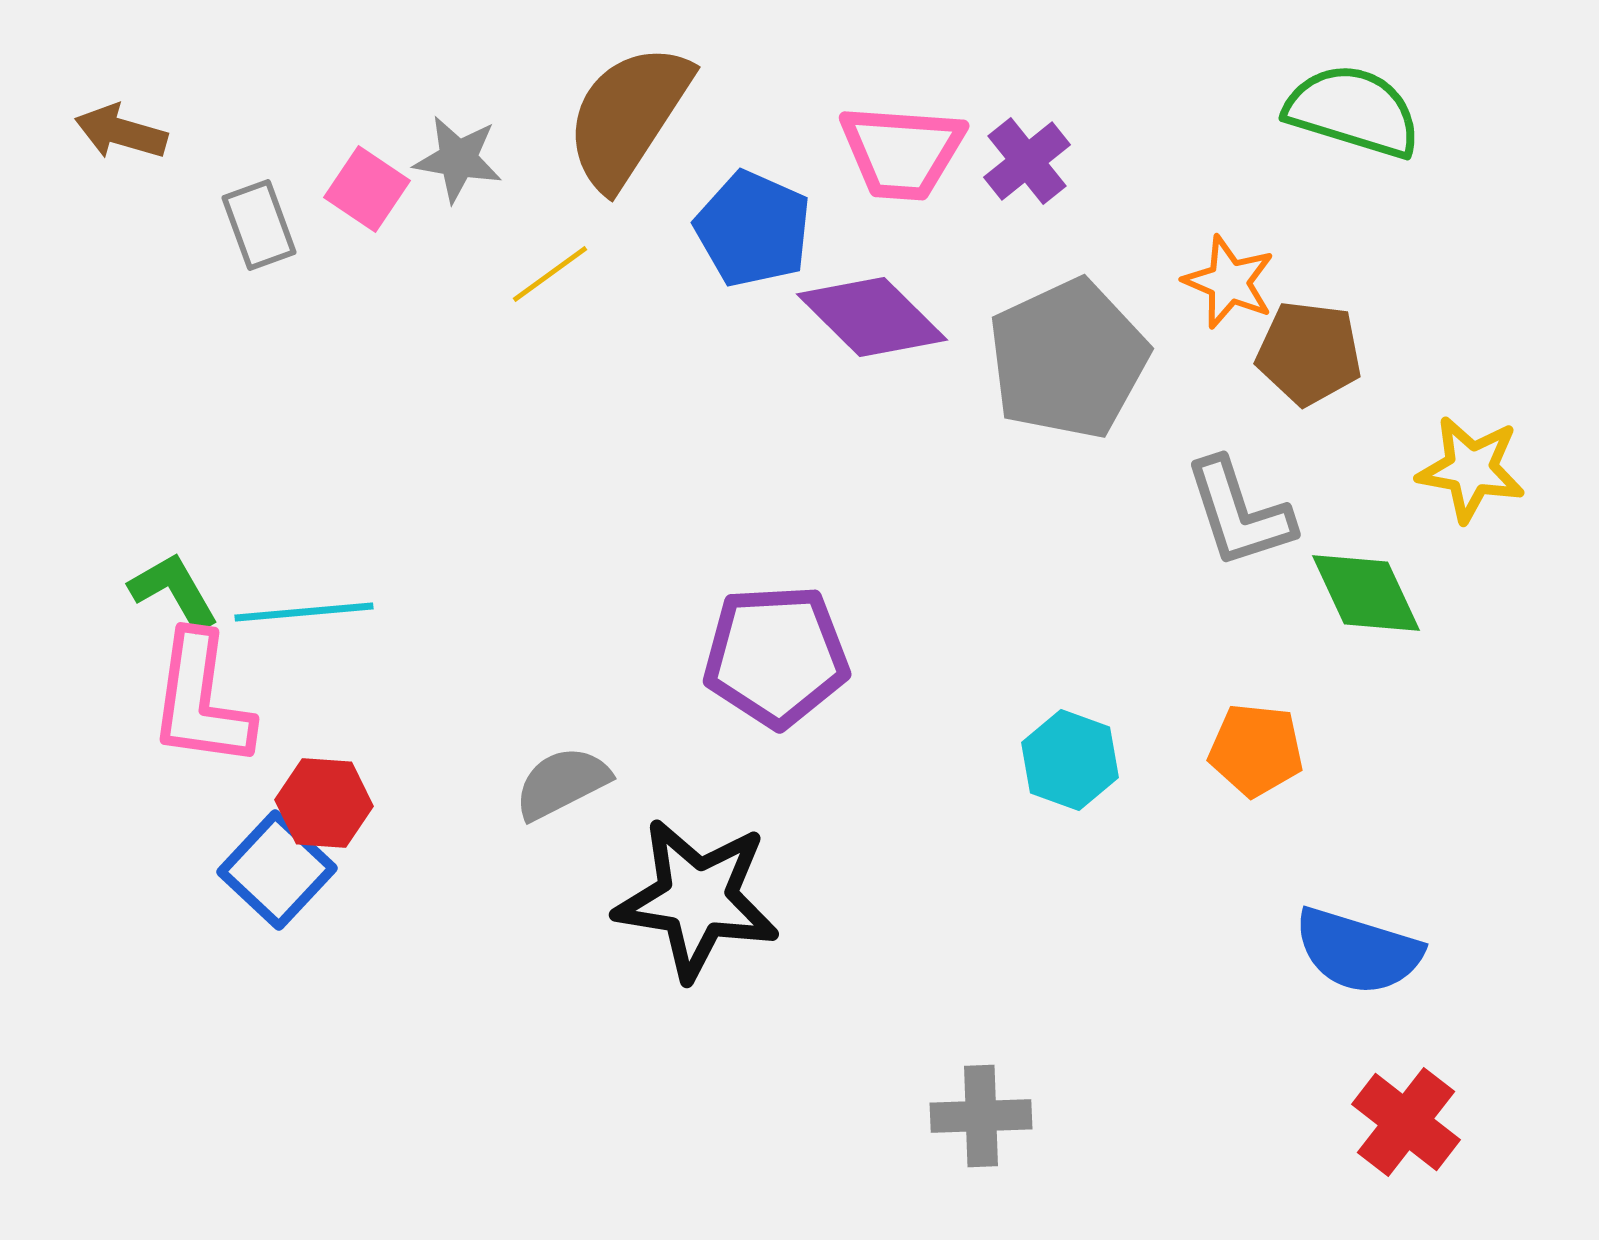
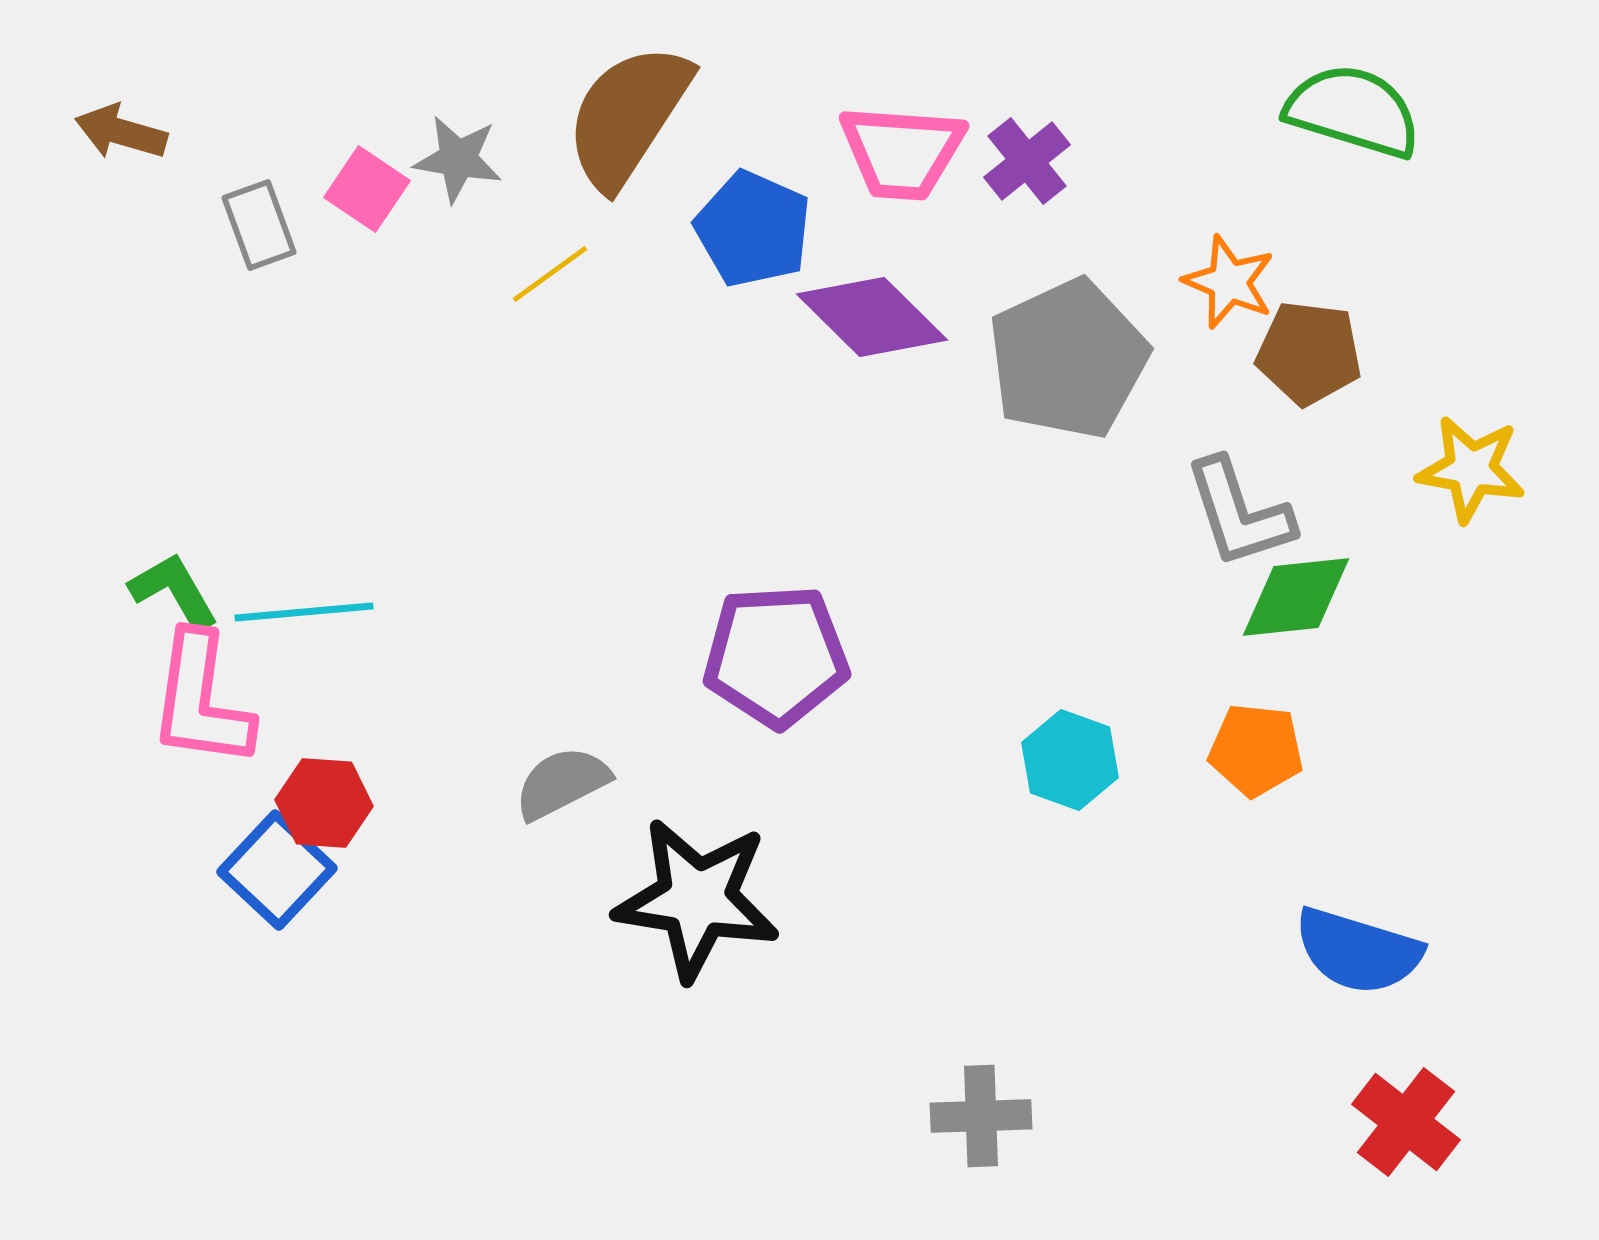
green diamond: moved 70 px left, 4 px down; rotated 71 degrees counterclockwise
